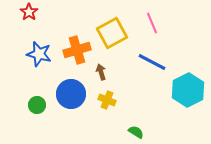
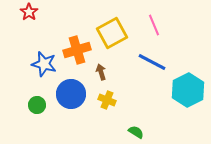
pink line: moved 2 px right, 2 px down
blue star: moved 5 px right, 10 px down
